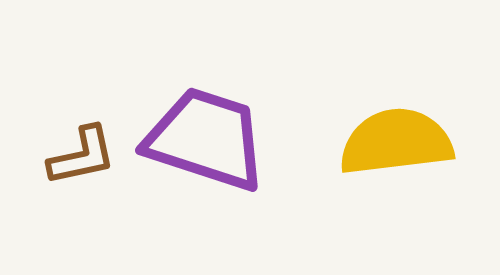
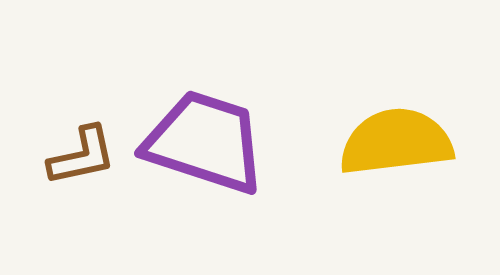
purple trapezoid: moved 1 px left, 3 px down
